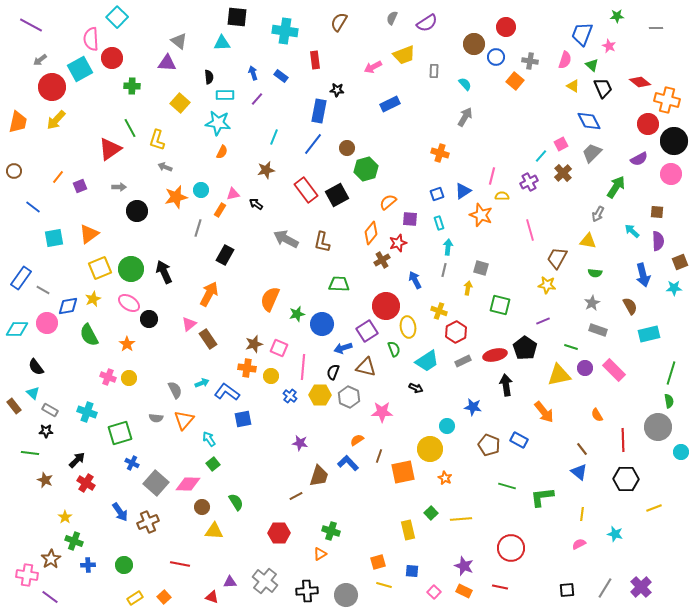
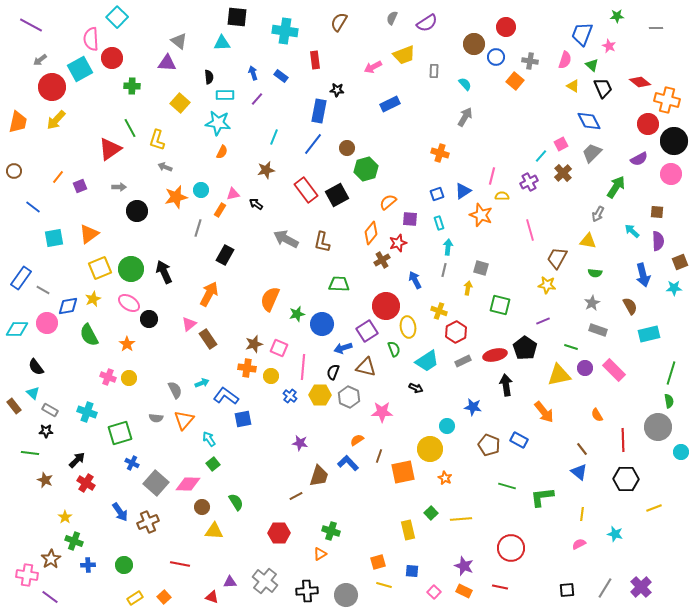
blue L-shape at (227, 392): moved 1 px left, 4 px down
